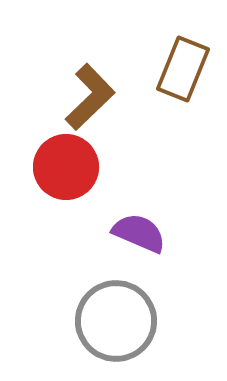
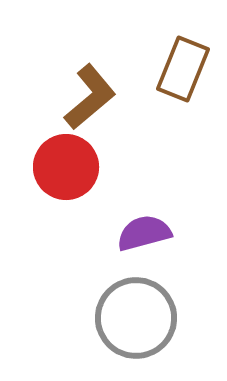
brown L-shape: rotated 4 degrees clockwise
purple semicircle: moved 5 px right; rotated 38 degrees counterclockwise
gray circle: moved 20 px right, 3 px up
